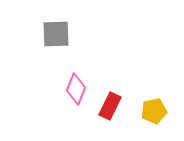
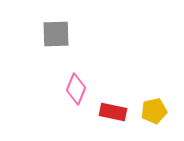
red rectangle: moved 3 px right, 6 px down; rotated 76 degrees clockwise
